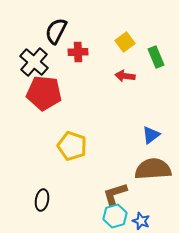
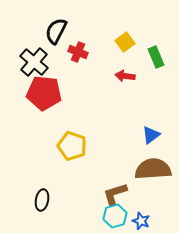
red cross: rotated 24 degrees clockwise
